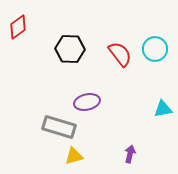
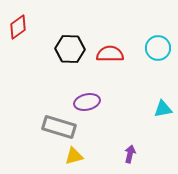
cyan circle: moved 3 px right, 1 px up
red semicircle: moved 10 px left; rotated 52 degrees counterclockwise
